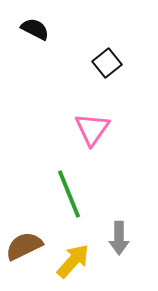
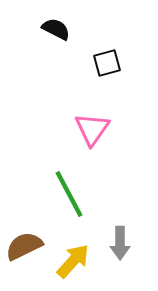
black semicircle: moved 21 px right
black square: rotated 24 degrees clockwise
green line: rotated 6 degrees counterclockwise
gray arrow: moved 1 px right, 5 px down
